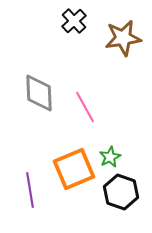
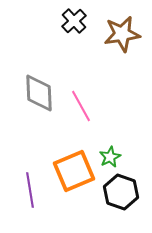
brown star: moved 1 px left, 4 px up
pink line: moved 4 px left, 1 px up
orange square: moved 2 px down
